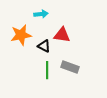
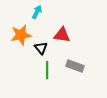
cyan arrow: moved 4 px left, 2 px up; rotated 56 degrees counterclockwise
black triangle: moved 3 px left, 2 px down; rotated 24 degrees clockwise
gray rectangle: moved 5 px right, 1 px up
